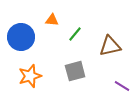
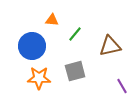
blue circle: moved 11 px right, 9 px down
orange star: moved 9 px right, 2 px down; rotated 20 degrees clockwise
purple line: rotated 28 degrees clockwise
